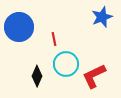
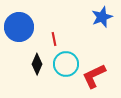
black diamond: moved 12 px up
